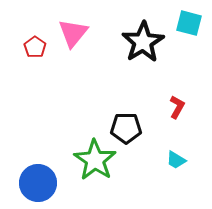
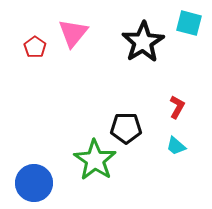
cyan trapezoid: moved 14 px up; rotated 10 degrees clockwise
blue circle: moved 4 px left
